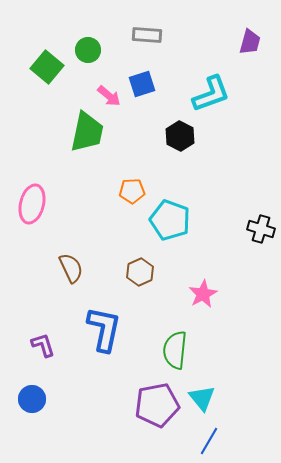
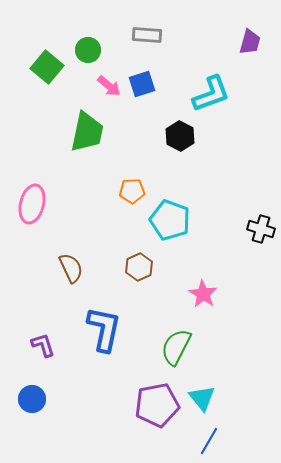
pink arrow: moved 10 px up
brown hexagon: moved 1 px left, 5 px up
pink star: rotated 12 degrees counterclockwise
green semicircle: moved 1 px right, 3 px up; rotated 21 degrees clockwise
